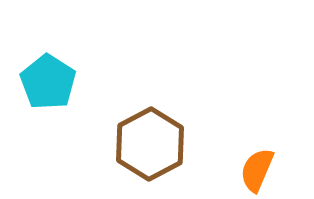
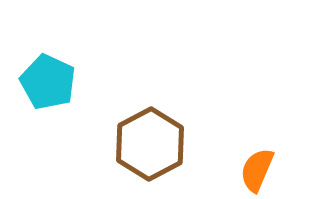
cyan pentagon: rotated 8 degrees counterclockwise
